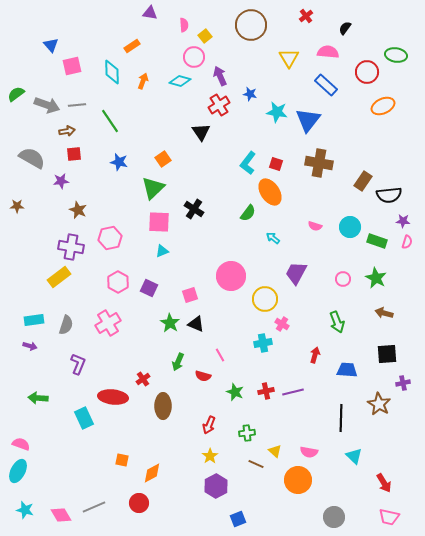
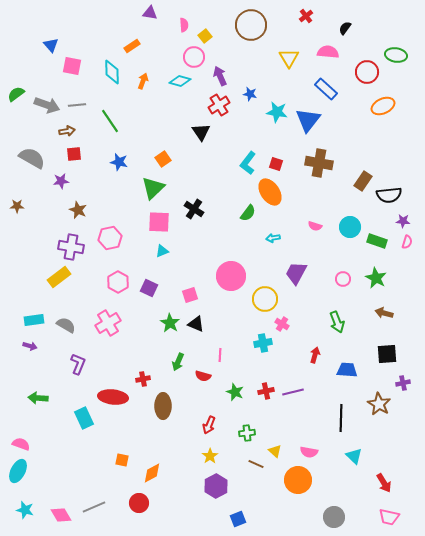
pink square at (72, 66): rotated 24 degrees clockwise
blue rectangle at (326, 85): moved 4 px down
cyan arrow at (273, 238): rotated 48 degrees counterclockwise
gray semicircle at (66, 325): rotated 78 degrees counterclockwise
pink line at (220, 355): rotated 32 degrees clockwise
red cross at (143, 379): rotated 24 degrees clockwise
